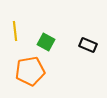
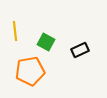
black rectangle: moved 8 px left, 5 px down; rotated 48 degrees counterclockwise
